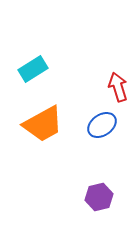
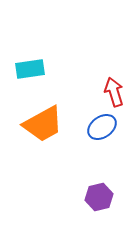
cyan rectangle: moved 3 px left; rotated 24 degrees clockwise
red arrow: moved 4 px left, 5 px down
blue ellipse: moved 2 px down
